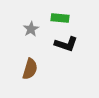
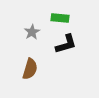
gray star: moved 1 px right, 3 px down
black L-shape: rotated 35 degrees counterclockwise
